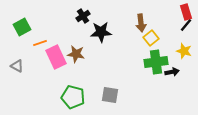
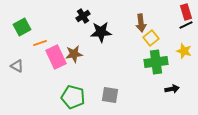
black line: rotated 24 degrees clockwise
brown star: moved 2 px left; rotated 18 degrees counterclockwise
black arrow: moved 17 px down
